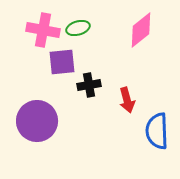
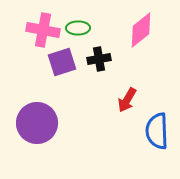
green ellipse: rotated 15 degrees clockwise
purple square: rotated 12 degrees counterclockwise
black cross: moved 10 px right, 26 px up
red arrow: rotated 45 degrees clockwise
purple circle: moved 2 px down
